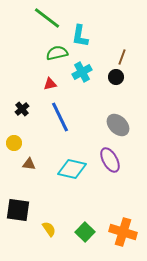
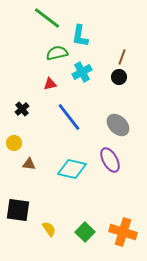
black circle: moved 3 px right
blue line: moved 9 px right; rotated 12 degrees counterclockwise
